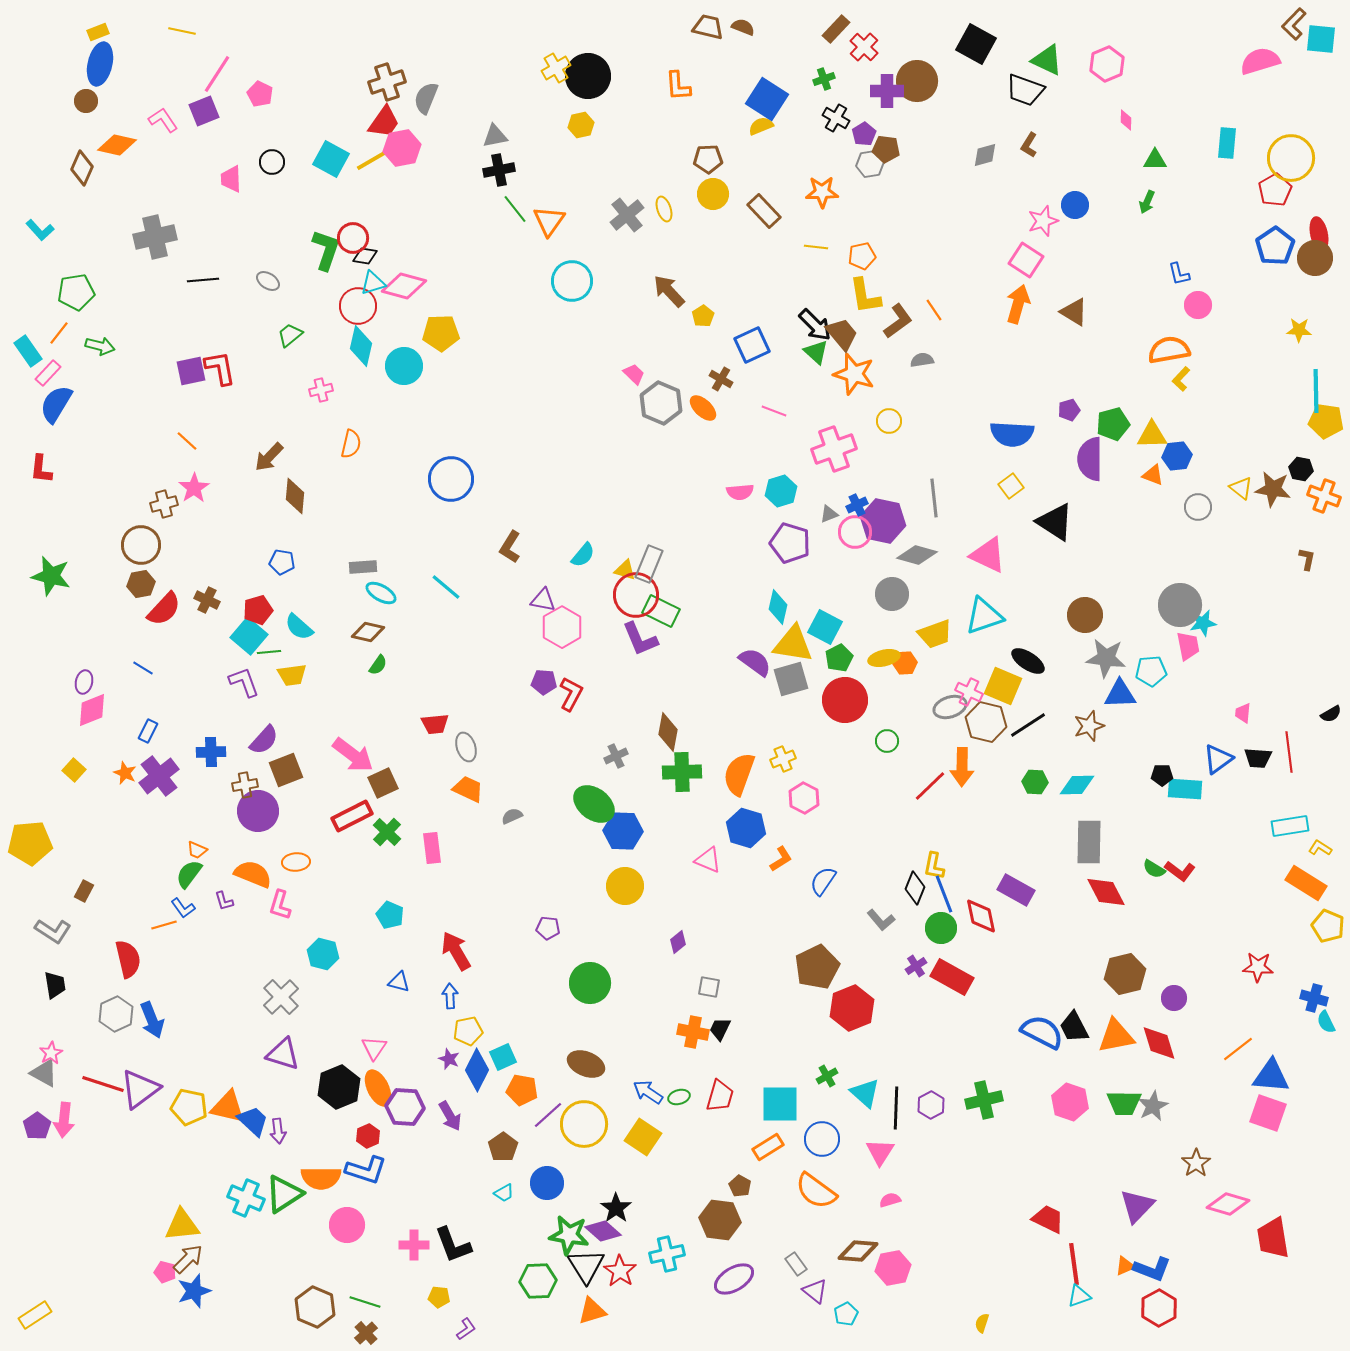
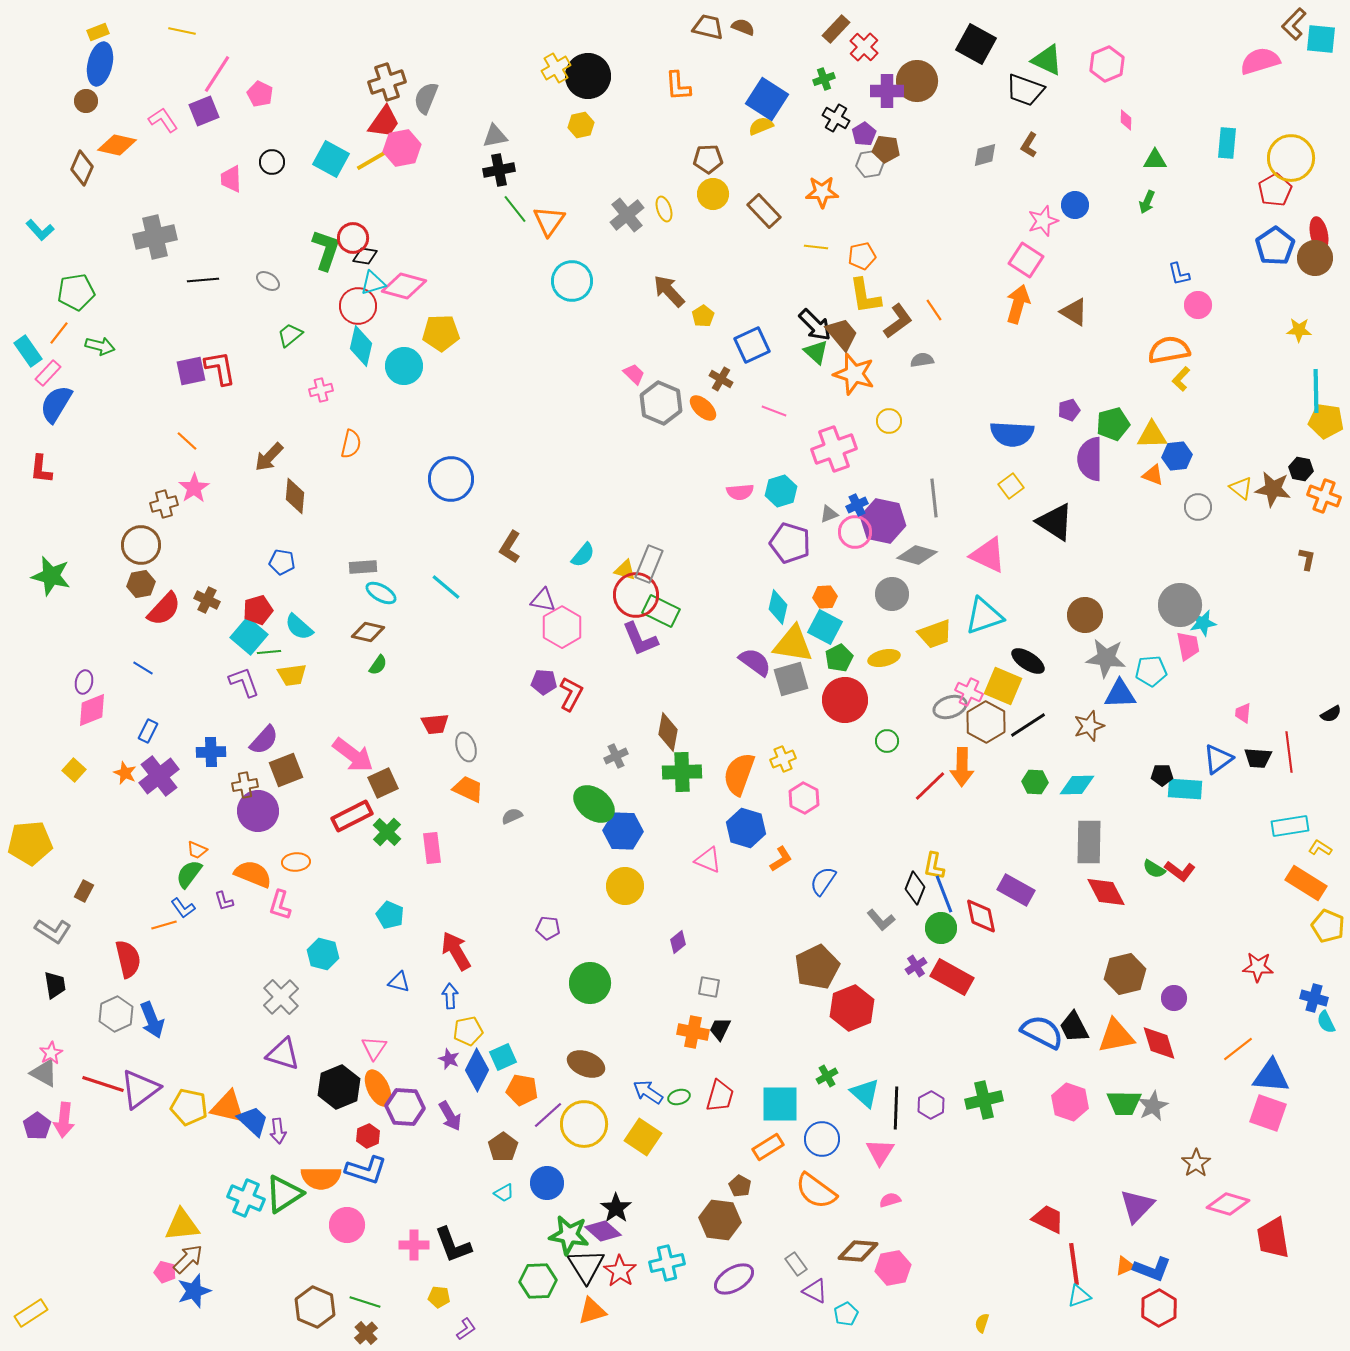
orange hexagon at (905, 663): moved 80 px left, 66 px up
brown hexagon at (986, 722): rotated 15 degrees clockwise
cyan cross at (667, 1254): moved 9 px down
purple triangle at (815, 1291): rotated 12 degrees counterclockwise
yellow rectangle at (35, 1315): moved 4 px left, 2 px up
